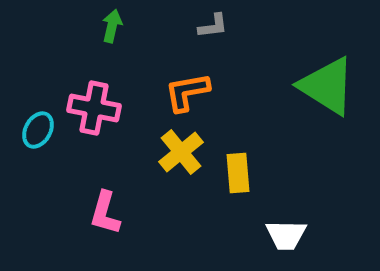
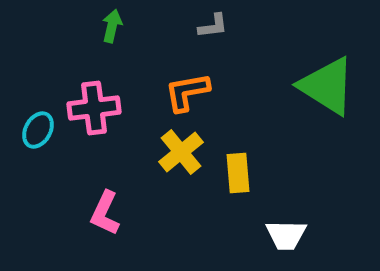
pink cross: rotated 18 degrees counterclockwise
pink L-shape: rotated 9 degrees clockwise
